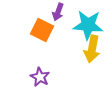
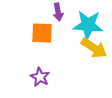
purple arrow: rotated 30 degrees counterclockwise
orange square: moved 3 px down; rotated 25 degrees counterclockwise
yellow arrow: moved 2 px right, 1 px up; rotated 68 degrees counterclockwise
